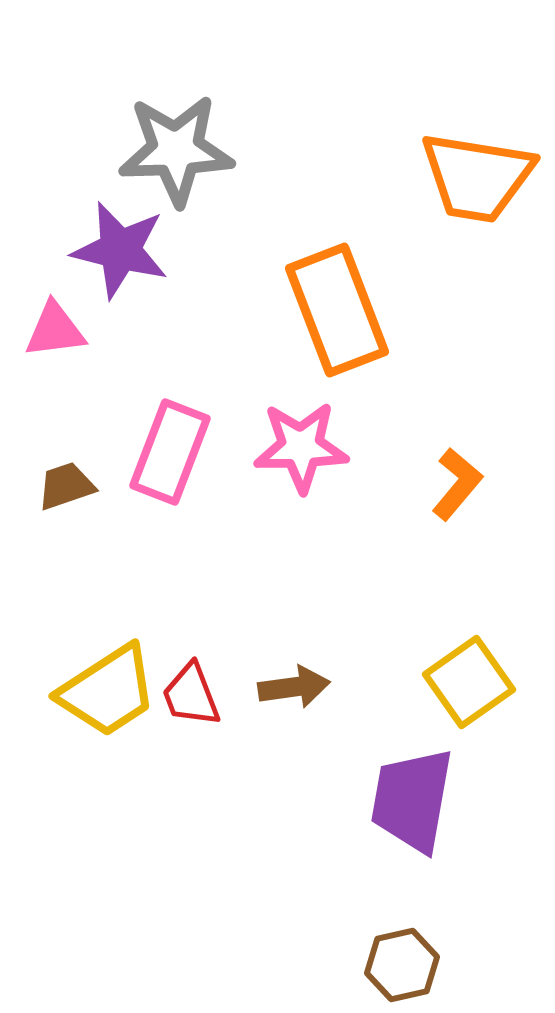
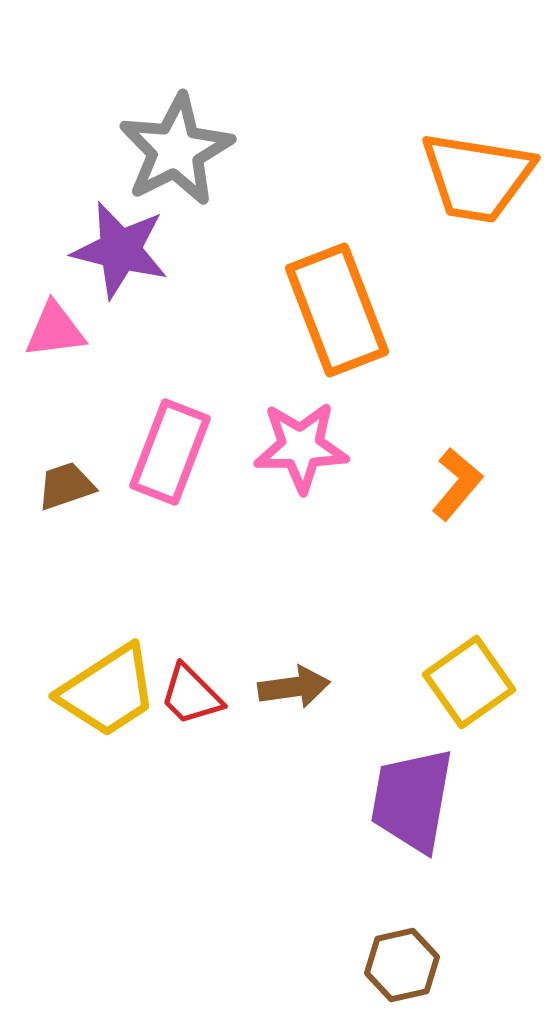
gray star: rotated 25 degrees counterclockwise
red trapezoid: rotated 24 degrees counterclockwise
